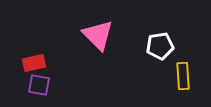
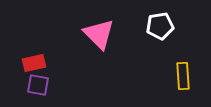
pink triangle: moved 1 px right, 1 px up
white pentagon: moved 20 px up
purple square: moved 1 px left
